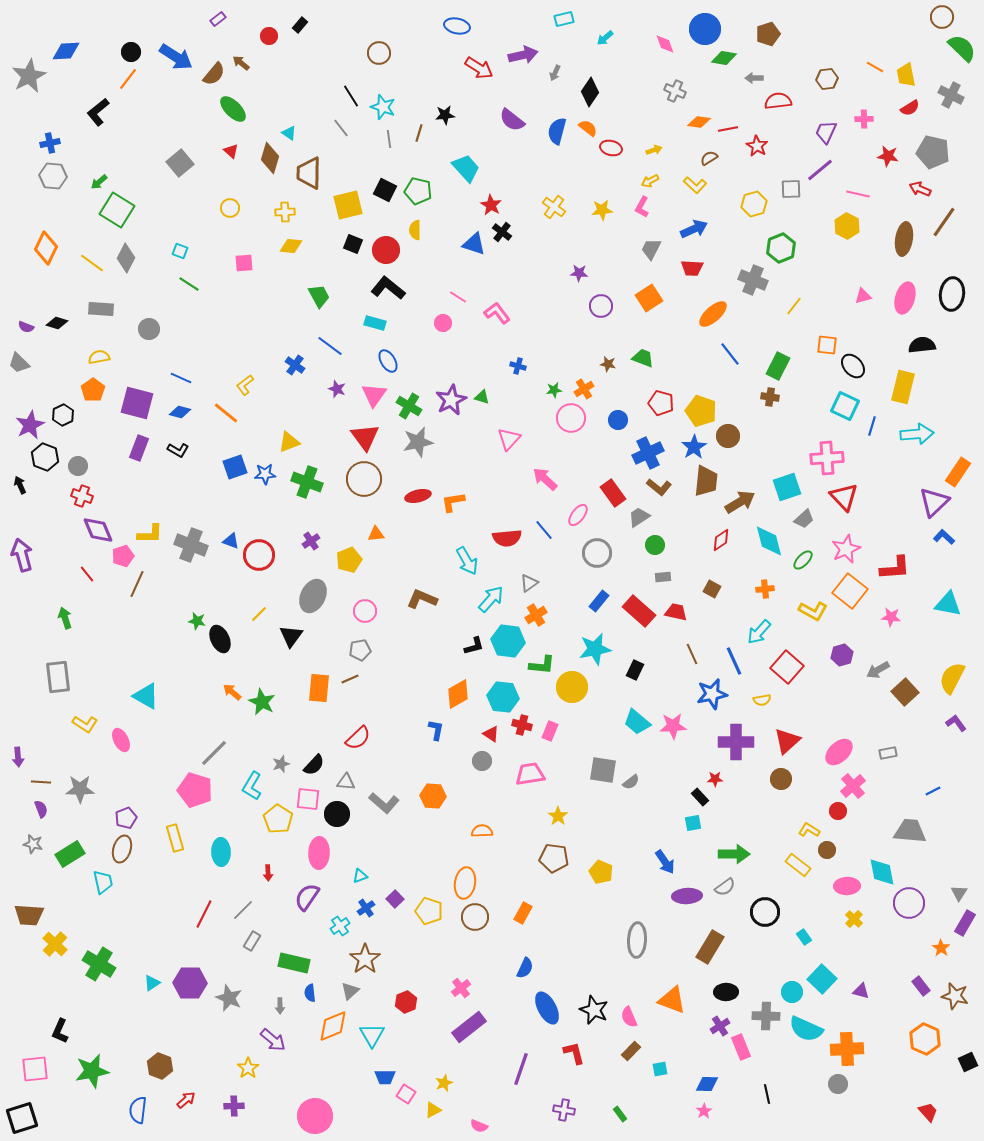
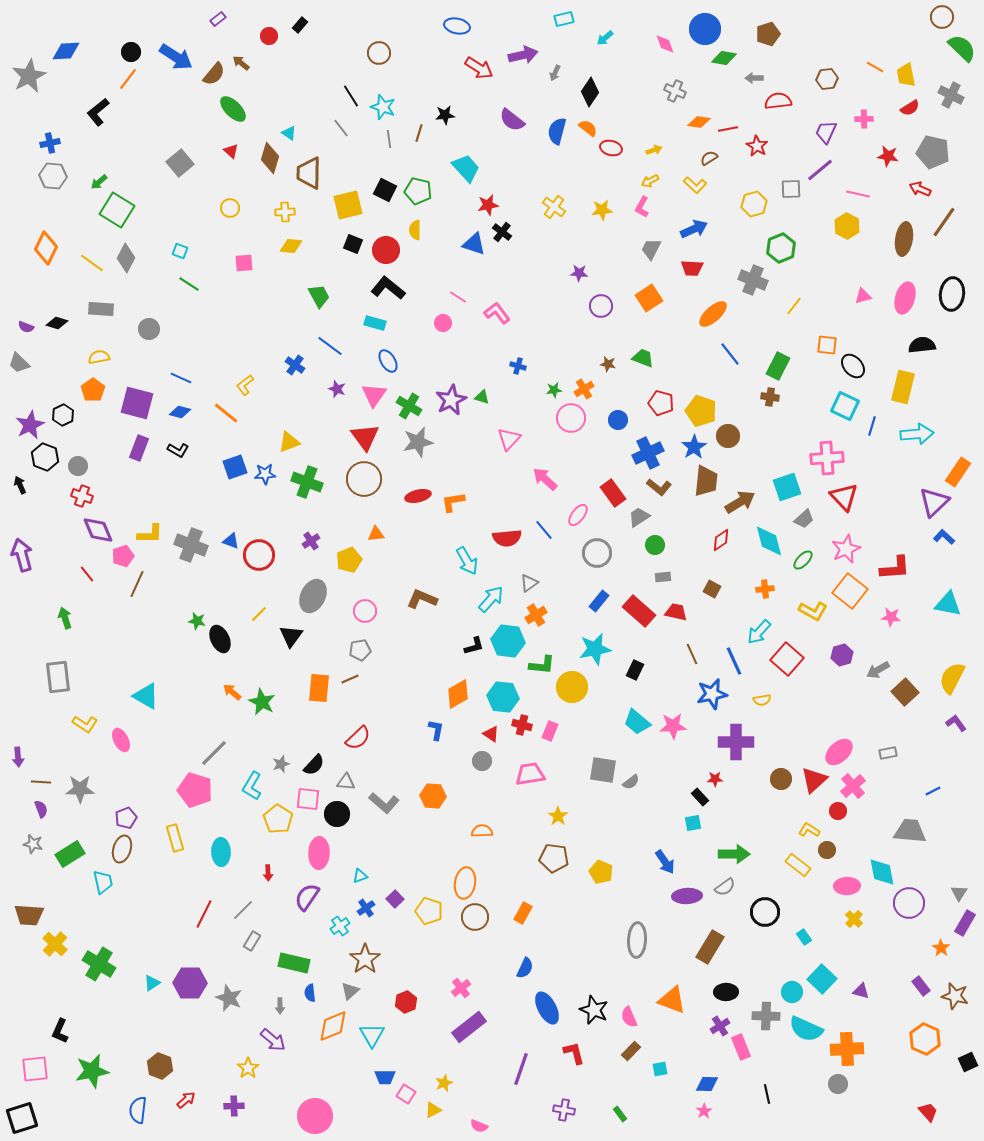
red star at (491, 205): moved 3 px left; rotated 30 degrees clockwise
red square at (787, 667): moved 8 px up
red triangle at (787, 741): moved 27 px right, 39 px down
